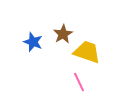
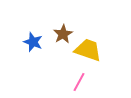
yellow trapezoid: moved 1 px right, 2 px up
pink line: rotated 54 degrees clockwise
